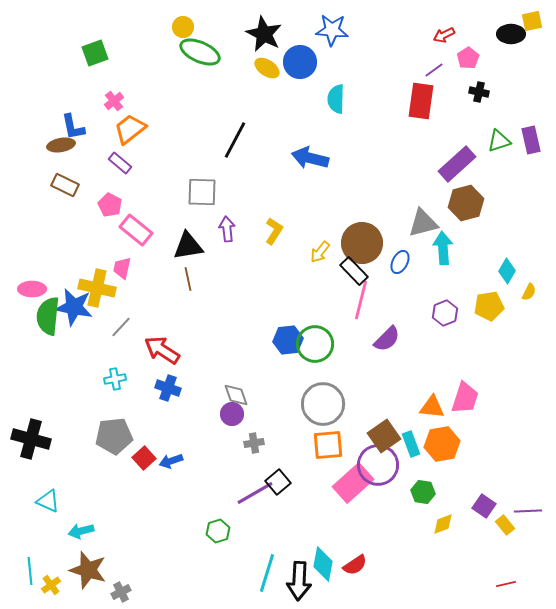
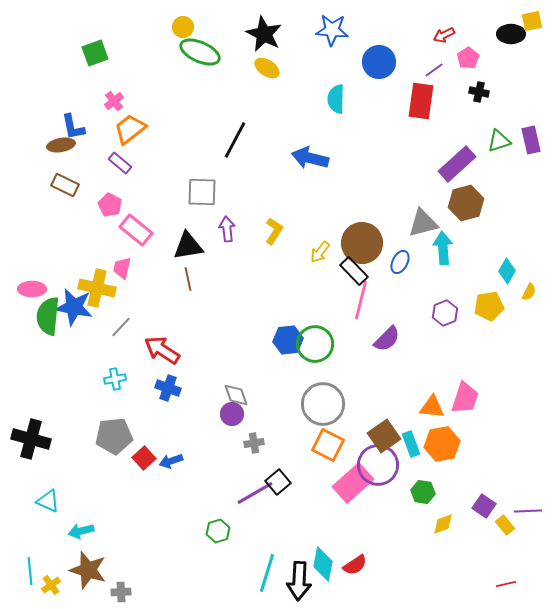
blue circle at (300, 62): moved 79 px right
orange square at (328, 445): rotated 32 degrees clockwise
gray cross at (121, 592): rotated 24 degrees clockwise
